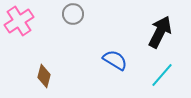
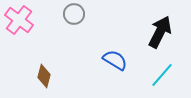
gray circle: moved 1 px right
pink cross: moved 1 px up; rotated 20 degrees counterclockwise
